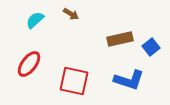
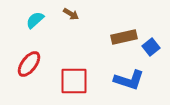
brown rectangle: moved 4 px right, 2 px up
red square: rotated 12 degrees counterclockwise
